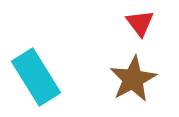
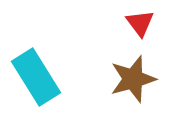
brown star: rotated 12 degrees clockwise
